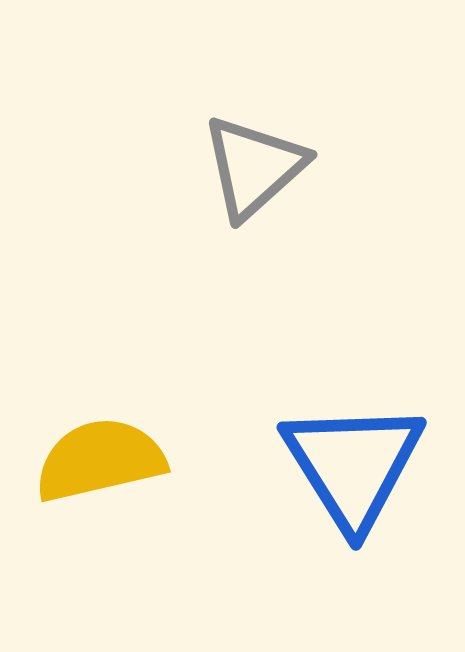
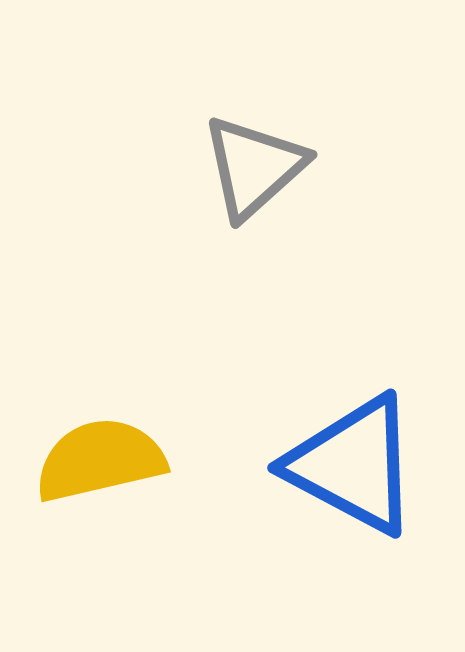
blue triangle: rotated 30 degrees counterclockwise
